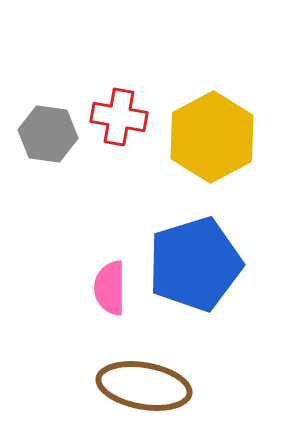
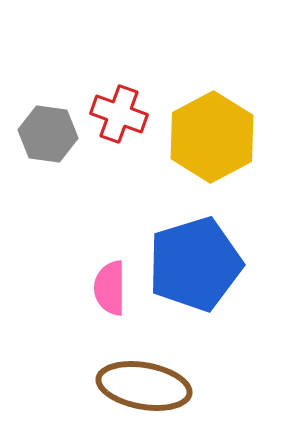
red cross: moved 3 px up; rotated 10 degrees clockwise
